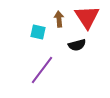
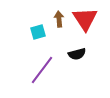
red triangle: moved 2 px left, 2 px down
cyan square: rotated 28 degrees counterclockwise
black semicircle: moved 9 px down
